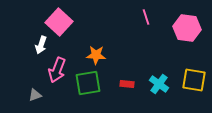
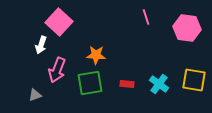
green square: moved 2 px right
